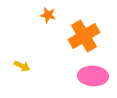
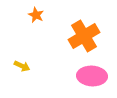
orange star: moved 12 px left; rotated 14 degrees clockwise
pink ellipse: moved 1 px left
